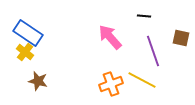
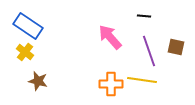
blue rectangle: moved 7 px up
brown square: moved 5 px left, 9 px down
purple line: moved 4 px left
yellow line: rotated 20 degrees counterclockwise
orange cross: rotated 20 degrees clockwise
